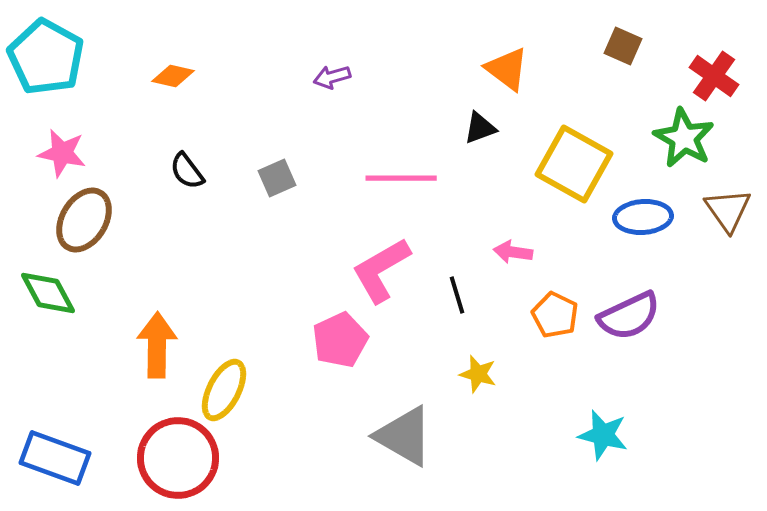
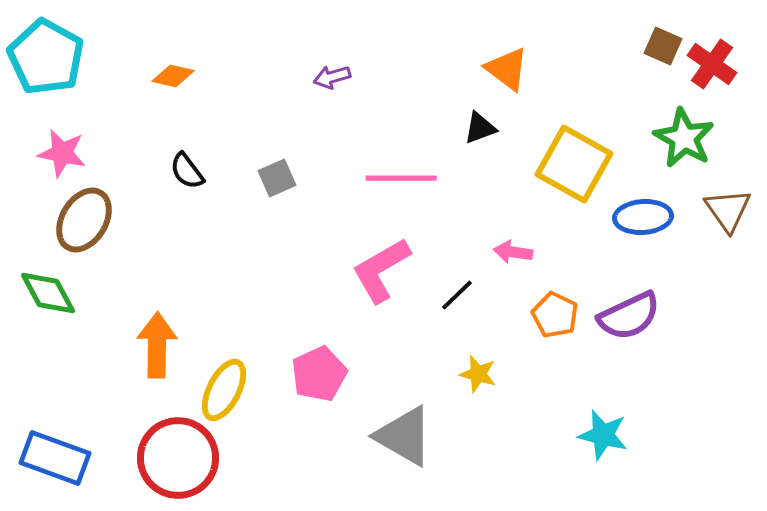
brown square: moved 40 px right
red cross: moved 2 px left, 12 px up
black line: rotated 63 degrees clockwise
pink pentagon: moved 21 px left, 34 px down
